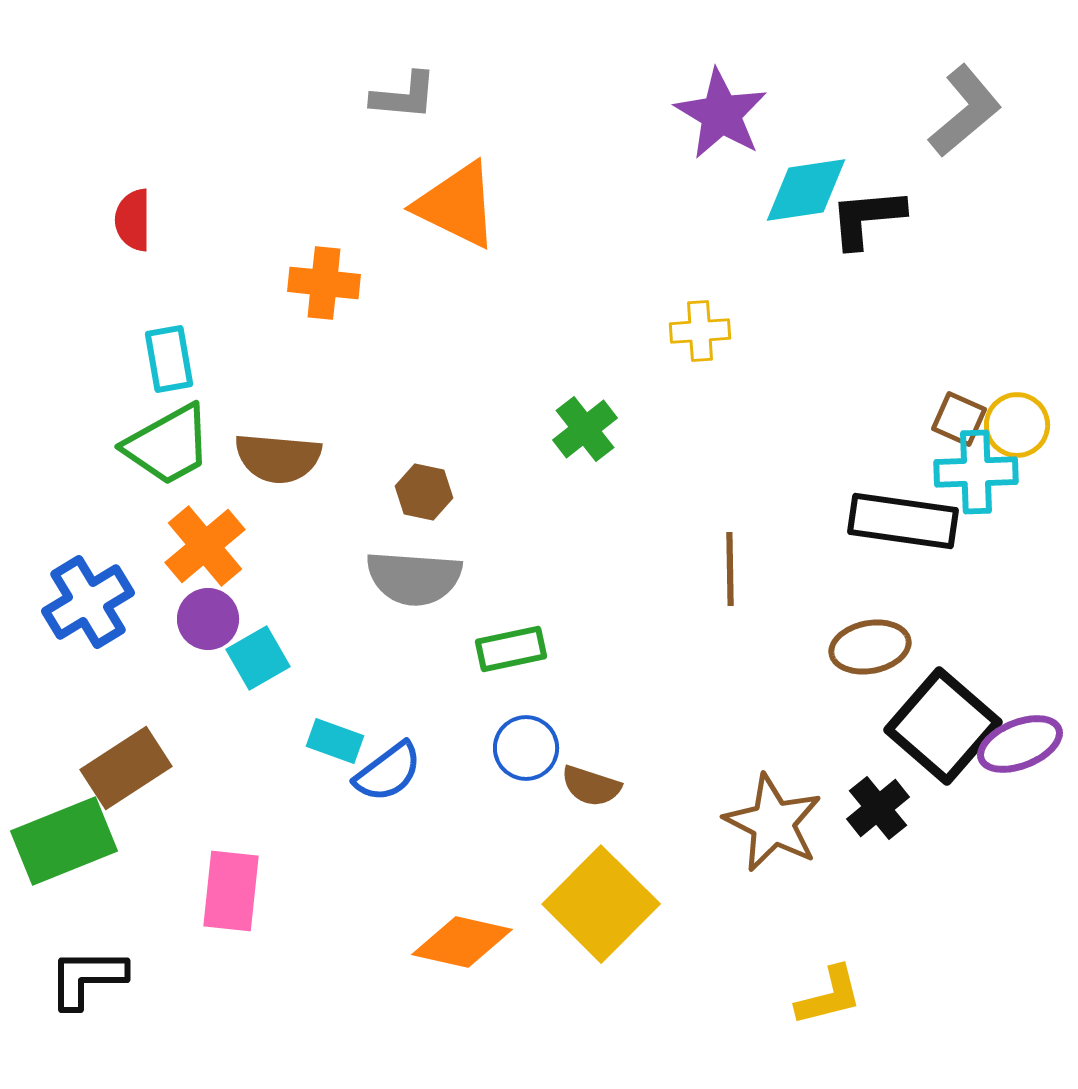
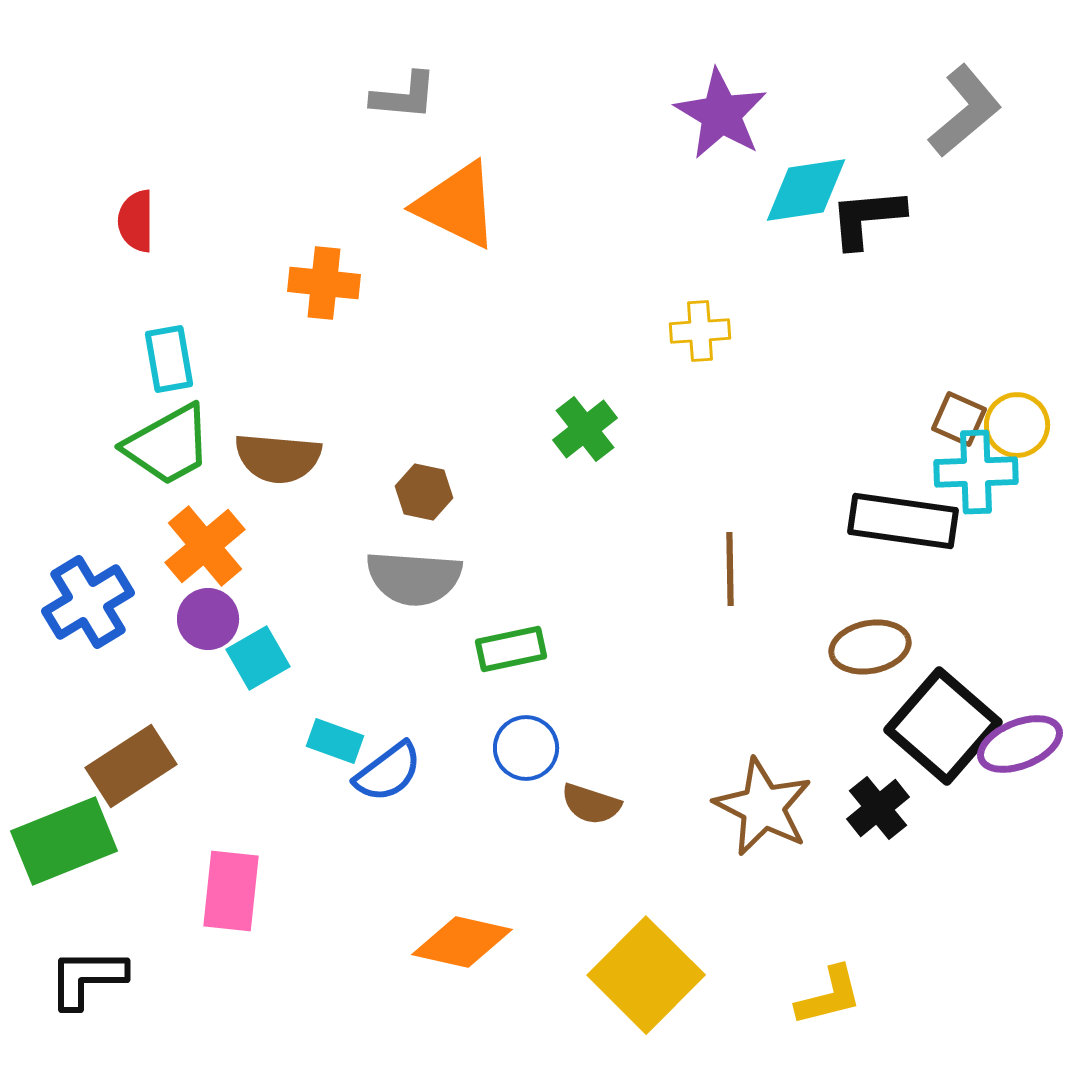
red semicircle at (133, 220): moved 3 px right, 1 px down
brown rectangle at (126, 768): moved 5 px right, 2 px up
brown semicircle at (591, 786): moved 18 px down
brown star at (773, 823): moved 10 px left, 16 px up
yellow square at (601, 904): moved 45 px right, 71 px down
